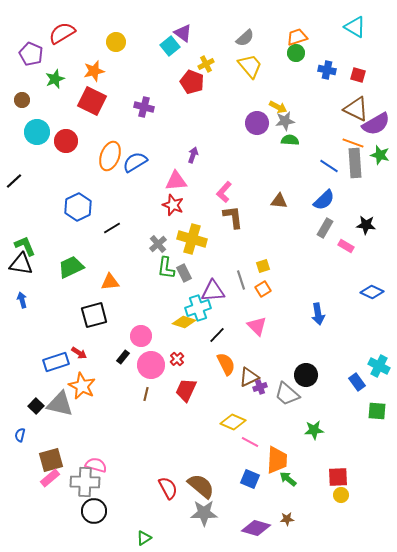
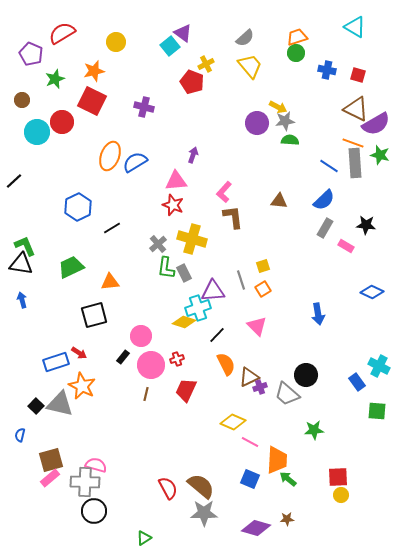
red circle at (66, 141): moved 4 px left, 19 px up
red cross at (177, 359): rotated 24 degrees clockwise
